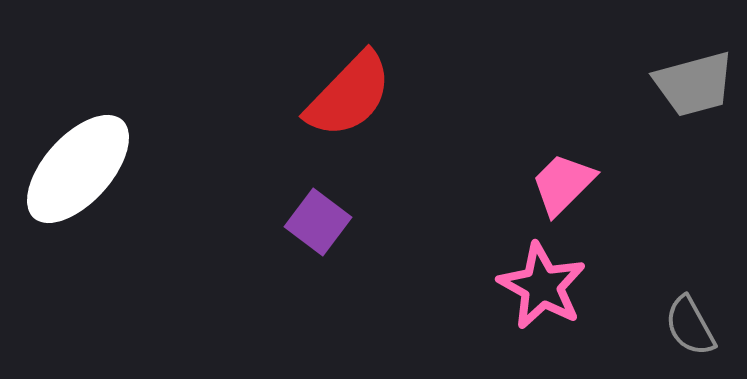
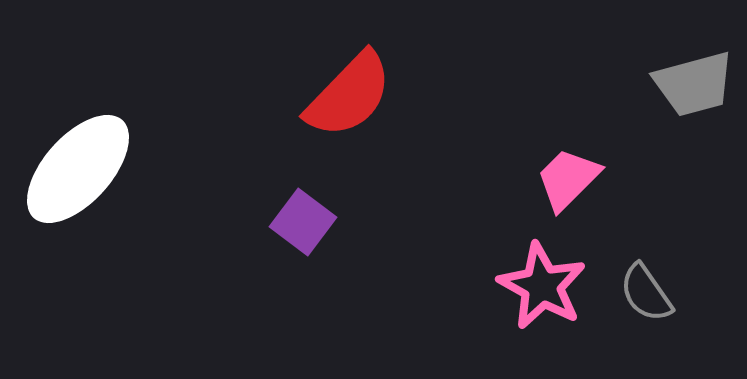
pink trapezoid: moved 5 px right, 5 px up
purple square: moved 15 px left
gray semicircle: moved 44 px left, 33 px up; rotated 6 degrees counterclockwise
